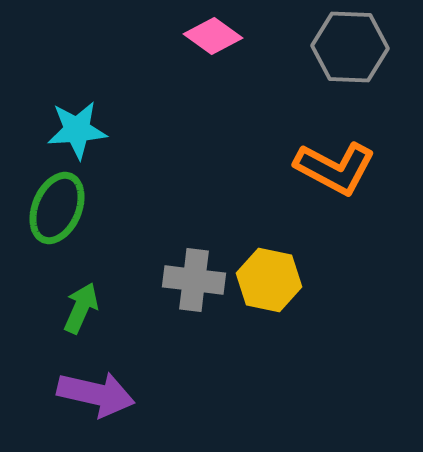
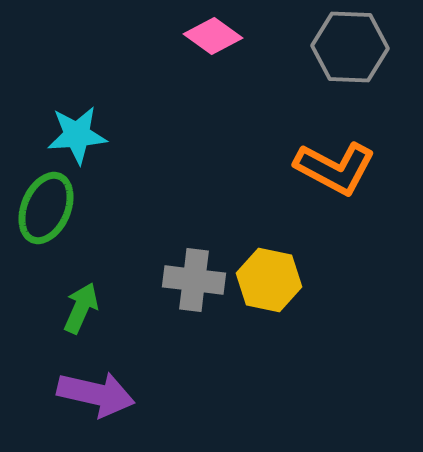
cyan star: moved 5 px down
green ellipse: moved 11 px left
